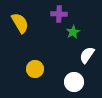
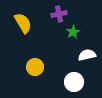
purple cross: rotated 14 degrees counterclockwise
yellow semicircle: moved 3 px right
white semicircle: rotated 42 degrees clockwise
yellow circle: moved 2 px up
